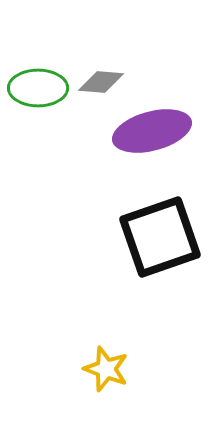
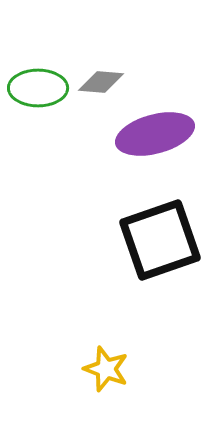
purple ellipse: moved 3 px right, 3 px down
black square: moved 3 px down
